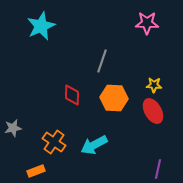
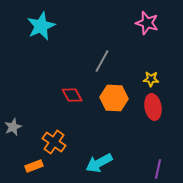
pink star: rotated 15 degrees clockwise
gray line: rotated 10 degrees clockwise
yellow star: moved 3 px left, 6 px up
red diamond: rotated 30 degrees counterclockwise
red ellipse: moved 4 px up; rotated 20 degrees clockwise
gray star: moved 1 px up; rotated 12 degrees counterclockwise
cyan arrow: moved 5 px right, 18 px down
orange rectangle: moved 2 px left, 5 px up
